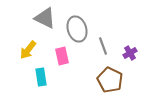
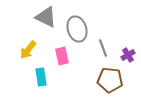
gray triangle: moved 1 px right, 1 px up
gray line: moved 2 px down
purple cross: moved 2 px left, 2 px down
brown pentagon: rotated 20 degrees counterclockwise
